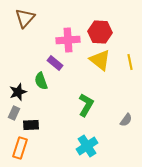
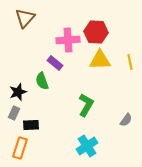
red hexagon: moved 4 px left
yellow triangle: rotated 40 degrees counterclockwise
green semicircle: moved 1 px right
